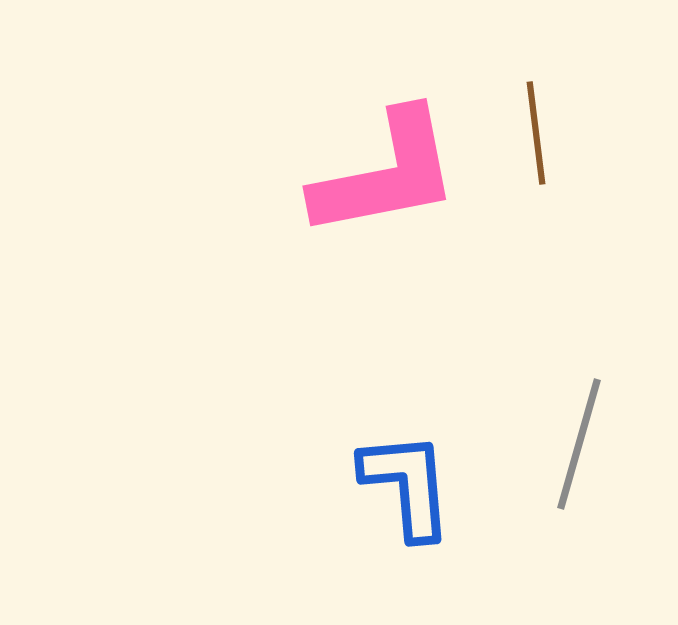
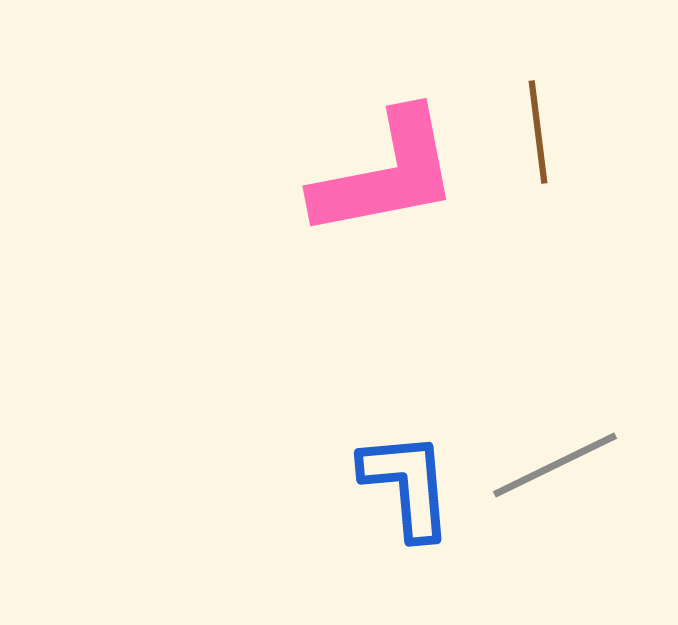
brown line: moved 2 px right, 1 px up
gray line: moved 24 px left, 21 px down; rotated 48 degrees clockwise
